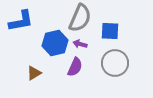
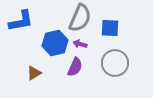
blue square: moved 3 px up
